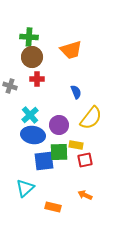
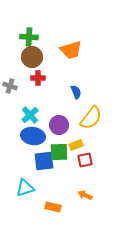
red cross: moved 1 px right, 1 px up
blue ellipse: moved 1 px down
yellow rectangle: rotated 32 degrees counterclockwise
cyan triangle: rotated 24 degrees clockwise
